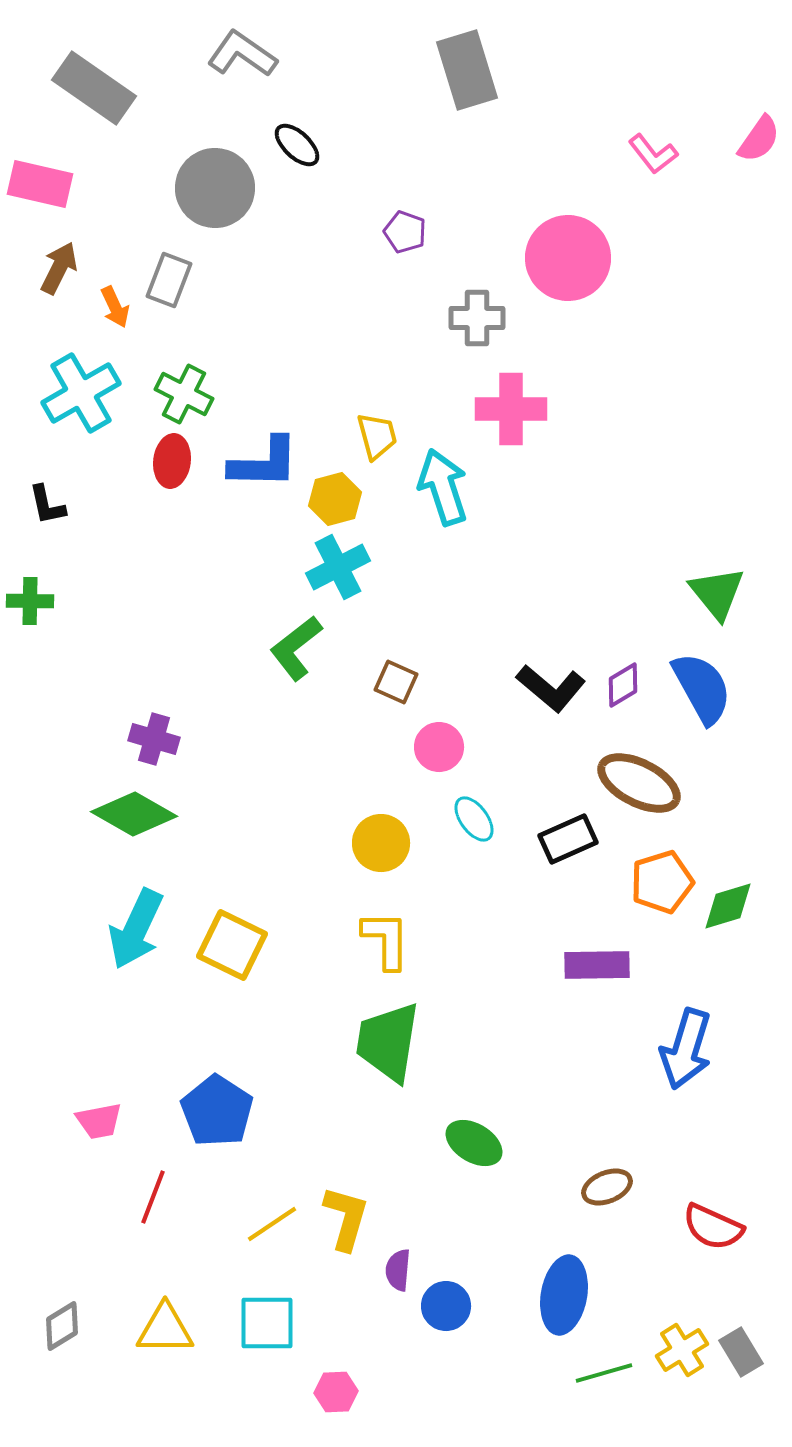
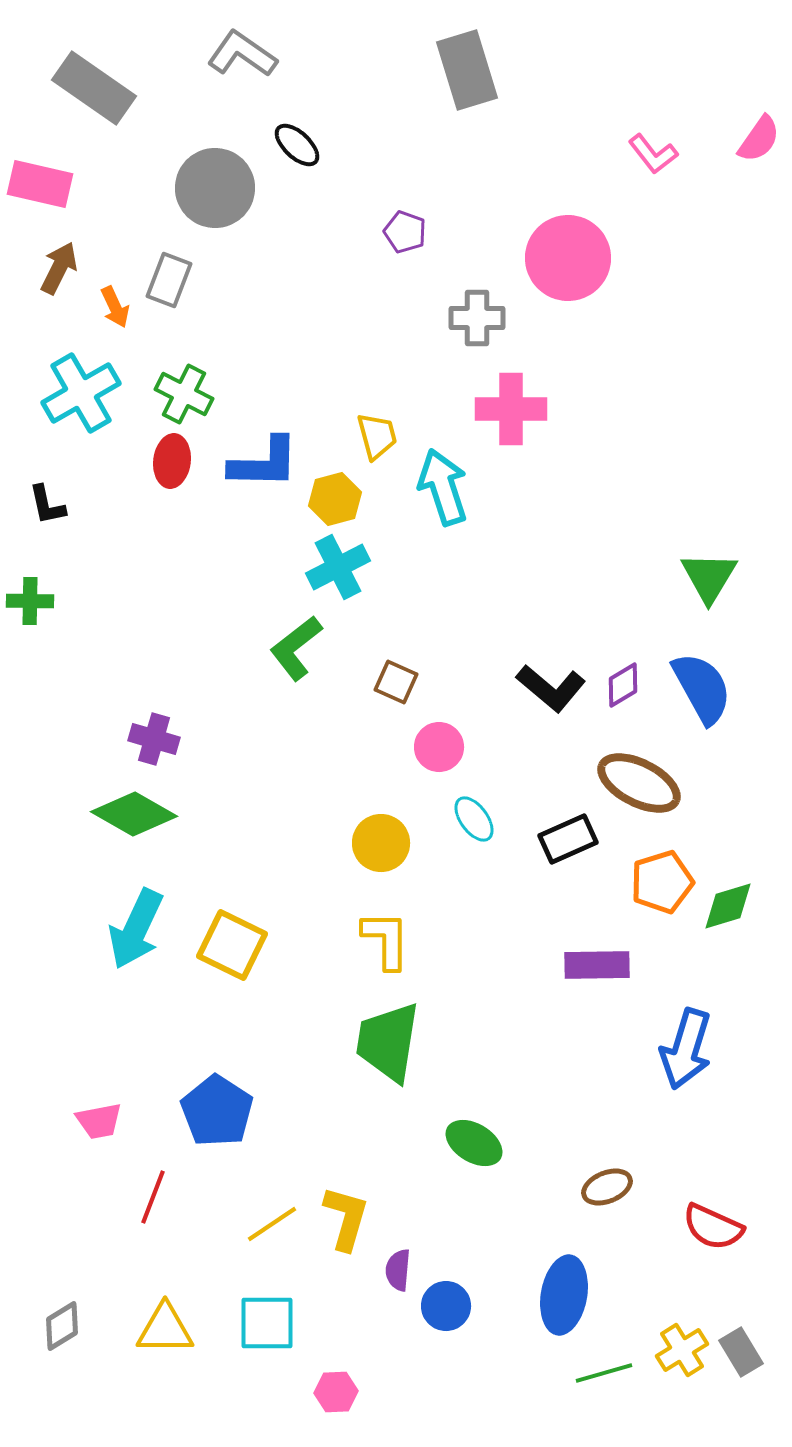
green triangle at (717, 593): moved 8 px left, 16 px up; rotated 10 degrees clockwise
